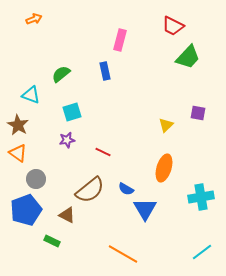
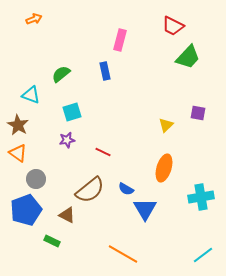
cyan line: moved 1 px right, 3 px down
